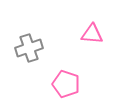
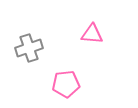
pink pentagon: rotated 24 degrees counterclockwise
